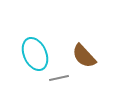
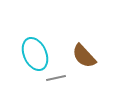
gray line: moved 3 px left
